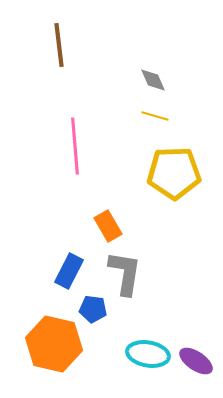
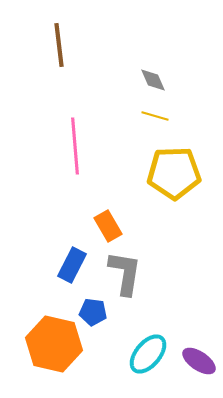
blue rectangle: moved 3 px right, 6 px up
blue pentagon: moved 3 px down
cyan ellipse: rotated 60 degrees counterclockwise
purple ellipse: moved 3 px right
